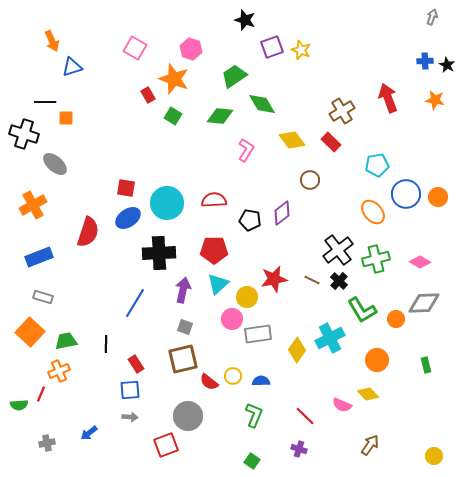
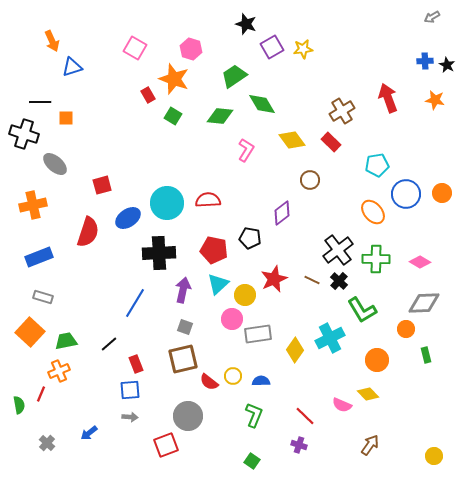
gray arrow at (432, 17): rotated 140 degrees counterclockwise
black star at (245, 20): moved 1 px right, 4 px down
purple square at (272, 47): rotated 10 degrees counterclockwise
yellow star at (301, 50): moved 2 px right, 1 px up; rotated 30 degrees counterclockwise
black line at (45, 102): moved 5 px left
red square at (126, 188): moved 24 px left, 3 px up; rotated 24 degrees counterclockwise
orange circle at (438, 197): moved 4 px right, 4 px up
red semicircle at (214, 200): moved 6 px left
orange cross at (33, 205): rotated 16 degrees clockwise
black pentagon at (250, 220): moved 18 px down
red pentagon at (214, 250): rotated 12 degrees clockwise
green cross at (376, 259): rotated 16 degrees clockwise
red star at (274, 279): rotated 12 degrees counterclockwise
yellow circle at (247, 297): moved 2 px left, 2 px up
orange circle at (396, 319): moved 10 px right, 10 px down
black line at (106, 344): moved 3 px right; rotated 48 degrees clockwise
yellow diamond at (297, 350): moved 2 px left
red rectangle at (136, 364): rotated 12 degrees clockwise
green rectangle at (426, 365): moved 10 px up
green semicircle at (19, 405): rotated 96 degrees counterclockwise
gray cross at (47, 443): rotated 35 degrees counterclockwise
purple cross at (299, 449): moved 4 px up
